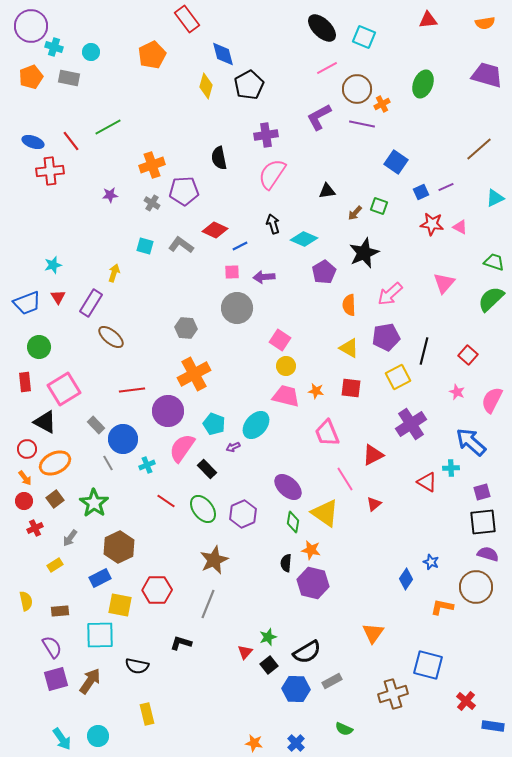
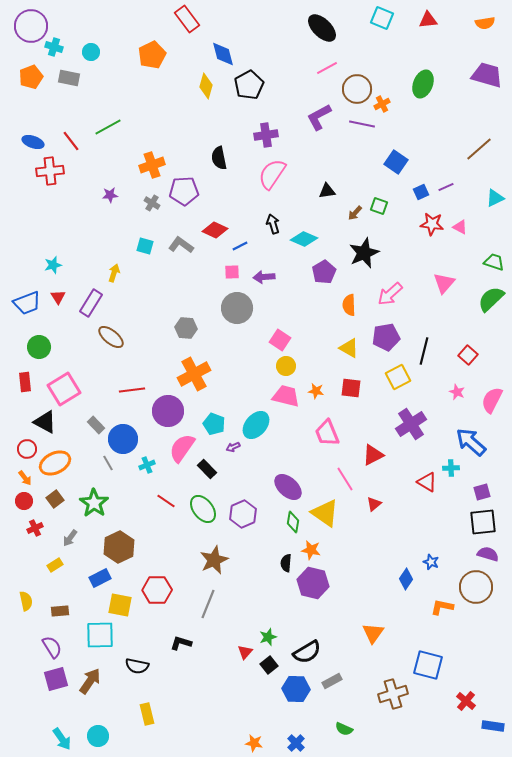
cyan square at (364, 37): moved 18 px right, 19 px up
